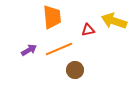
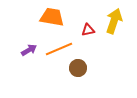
orange trapezoid: rotated 75 degrees counterclockwise
yellow arrow: rotated 90 degrees clockwise
brown circle: moved 3 px right, 2 px up
